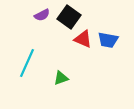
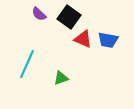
purple semicircle: moved 3 px left, 1 px up; rotated 70 degrees clockwise
cyan line: moved 1 px down
